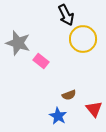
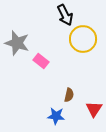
black arrow: moved 1 px left
gray star: moved 1 px left
brown semicircle: rotated 56 degrees counterclockwise
red triangle: rotated 12 degrees clockwise
blue star: moved 2 px left; rotated 24 degrees counterclockwise
